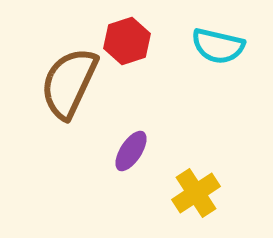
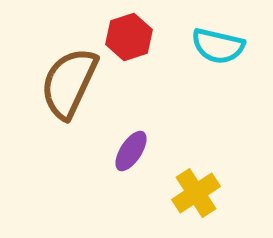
red hexagon: moved 2 px right, 4 px up
